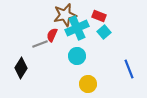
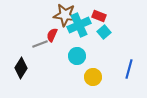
brown star: rotated 20 degrees clockwise
cyan cross: moved 2 px right, 3 px up
blue line: rotated 36 degrees clockwise
yellow circle: moved 5 px right, 7 px up
